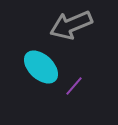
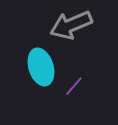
cyan ellipse: rotated 30 degrees clockwise
